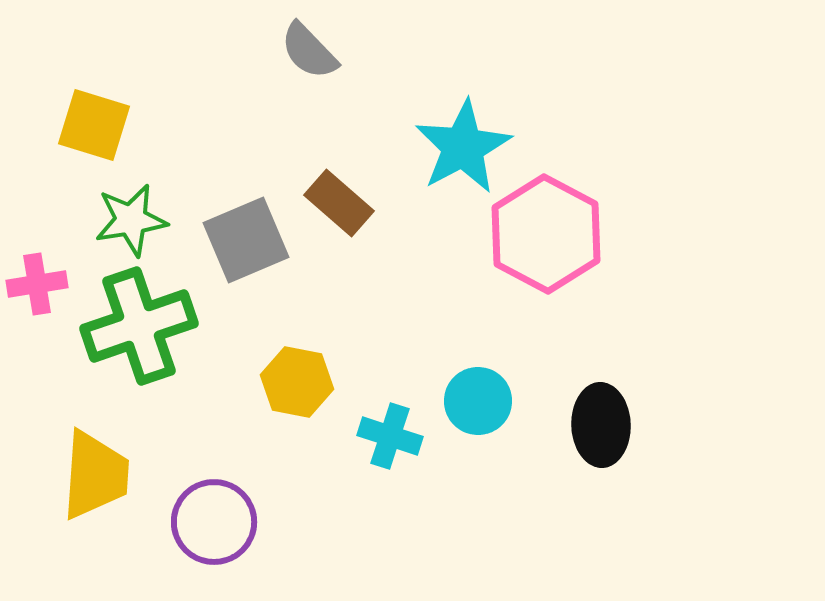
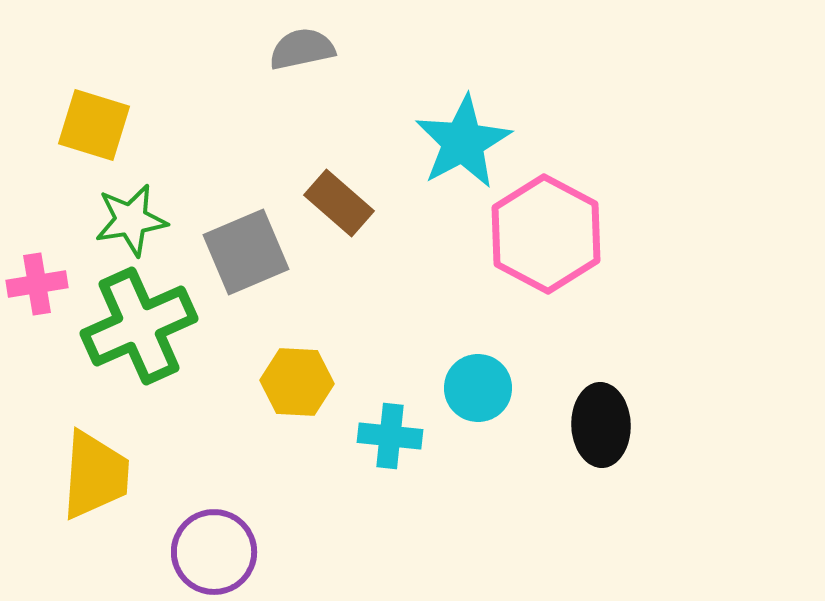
gray semicircle: moved 7 px left, 2 px up; rotated 122 degrees clockwise
cyan star: moved 5 px up
gray square: moved 12 px down
green cross: rotated 5 degrees counterclockwise
yellow hexagon: rotated 8 degrees counterclockwise
cyan circle: moved 13 px up
cyan cross: rotated 12 degrees counterclockwise
purple circle: moved 30 px down
